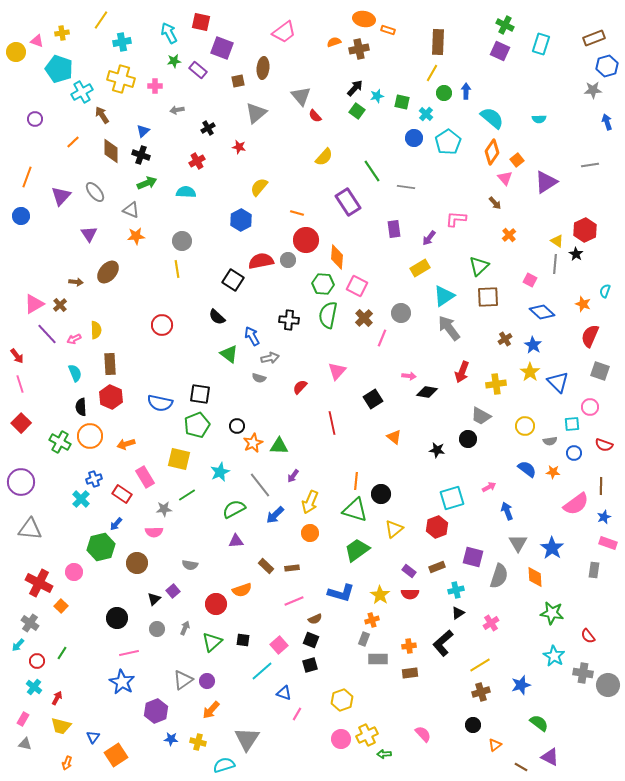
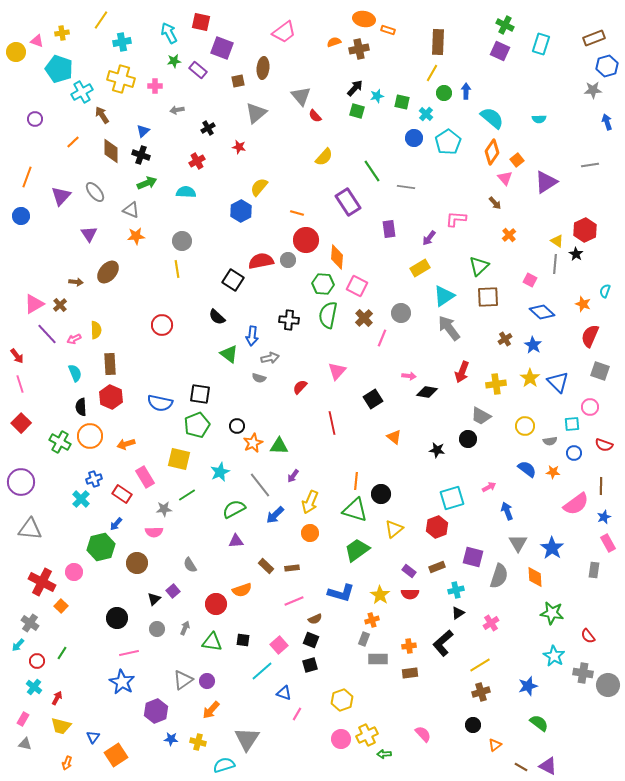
green square at (357, 111): rotated 21 degrees counterclockwise
blue hexagon at (241, 220): moved 9 px up
purple rectangle at (394, 229): moved 5 px left
blue arrow at (252, 336): rotated 144 degrees counterclockwise
yellow star at (530, 372): moved 6 px down
pink rectangle at (608, 543): rotated 42 degrees clockwise
gray semicircle at (190, 565): rotated 49 degrees clockwise
red cross at (39, 583): moved 3 px right, 1 px up
green triangle at (212, 642): rotated 50 degrees clockwise
blue star at (521, 685): moved 7 px right, 1 px down
purple triangle at (550, 757): moved 2 px left, 9 px down
